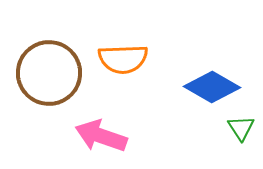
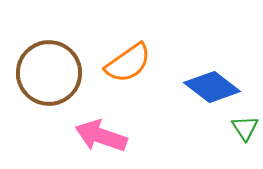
orange semicircle: moved 5 px right, 4 px down; rotated 33 degrees counterclockwise
blue diamond: rotated 8 degrees clockwise
green triangle: moved 4 px right
